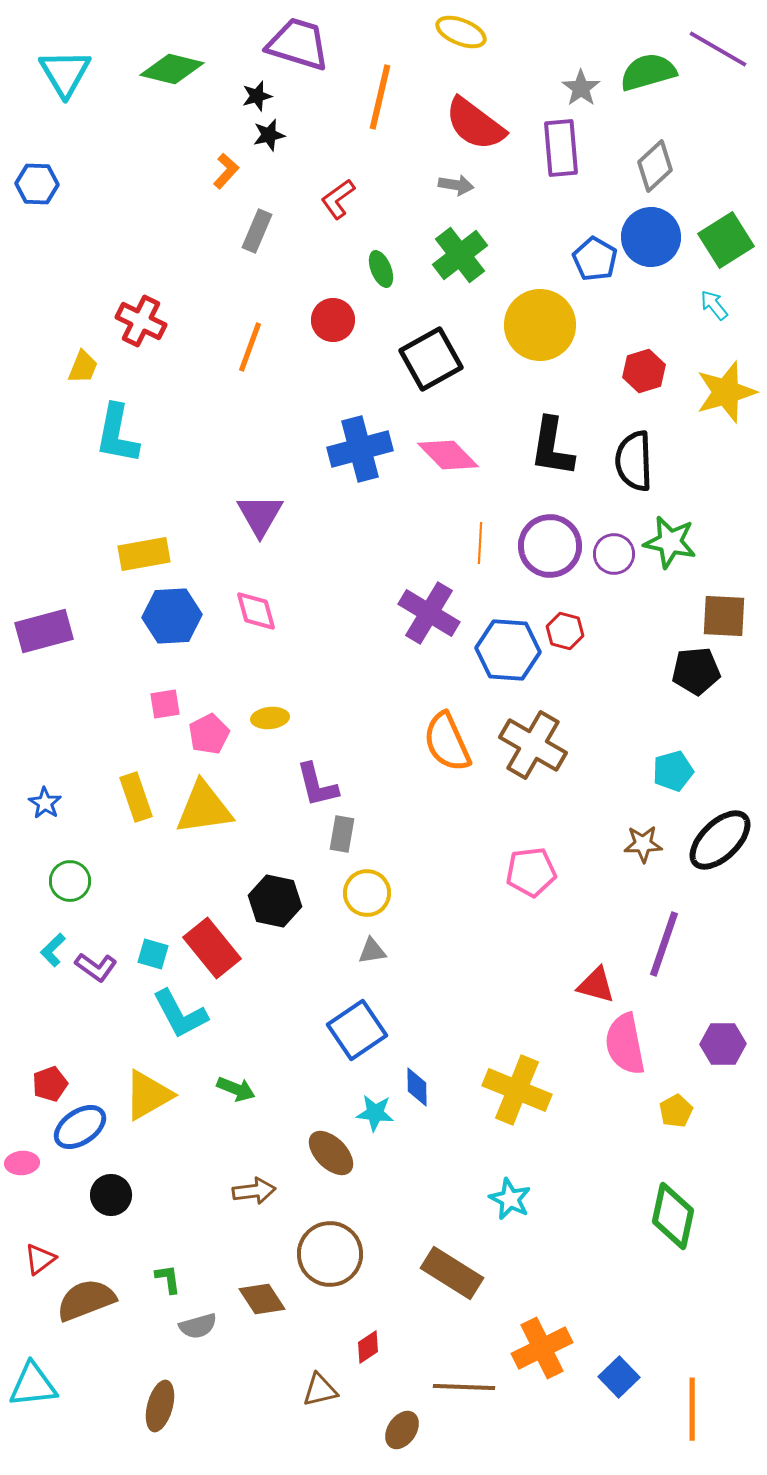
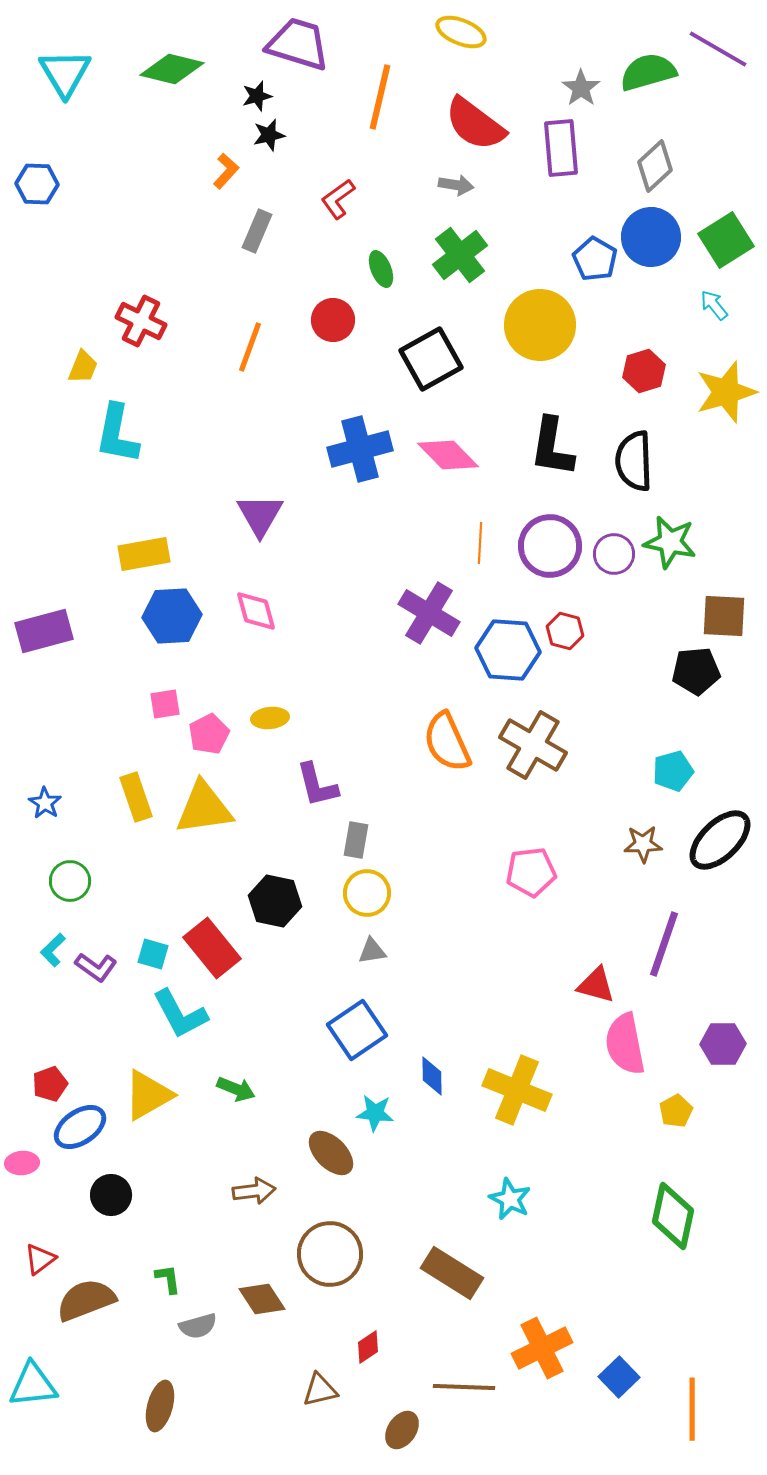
gray rectangle at (342, 834): moved 14 px right, 6 px down
blue diamond at (417, 1087): moved 15 px right, 11 px up
